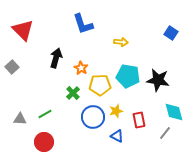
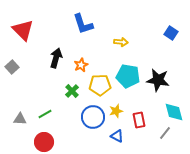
orange star: moved 3 px up; rotated 16 degrees clockwise
green cross: moved 1 px left, 2 px up
